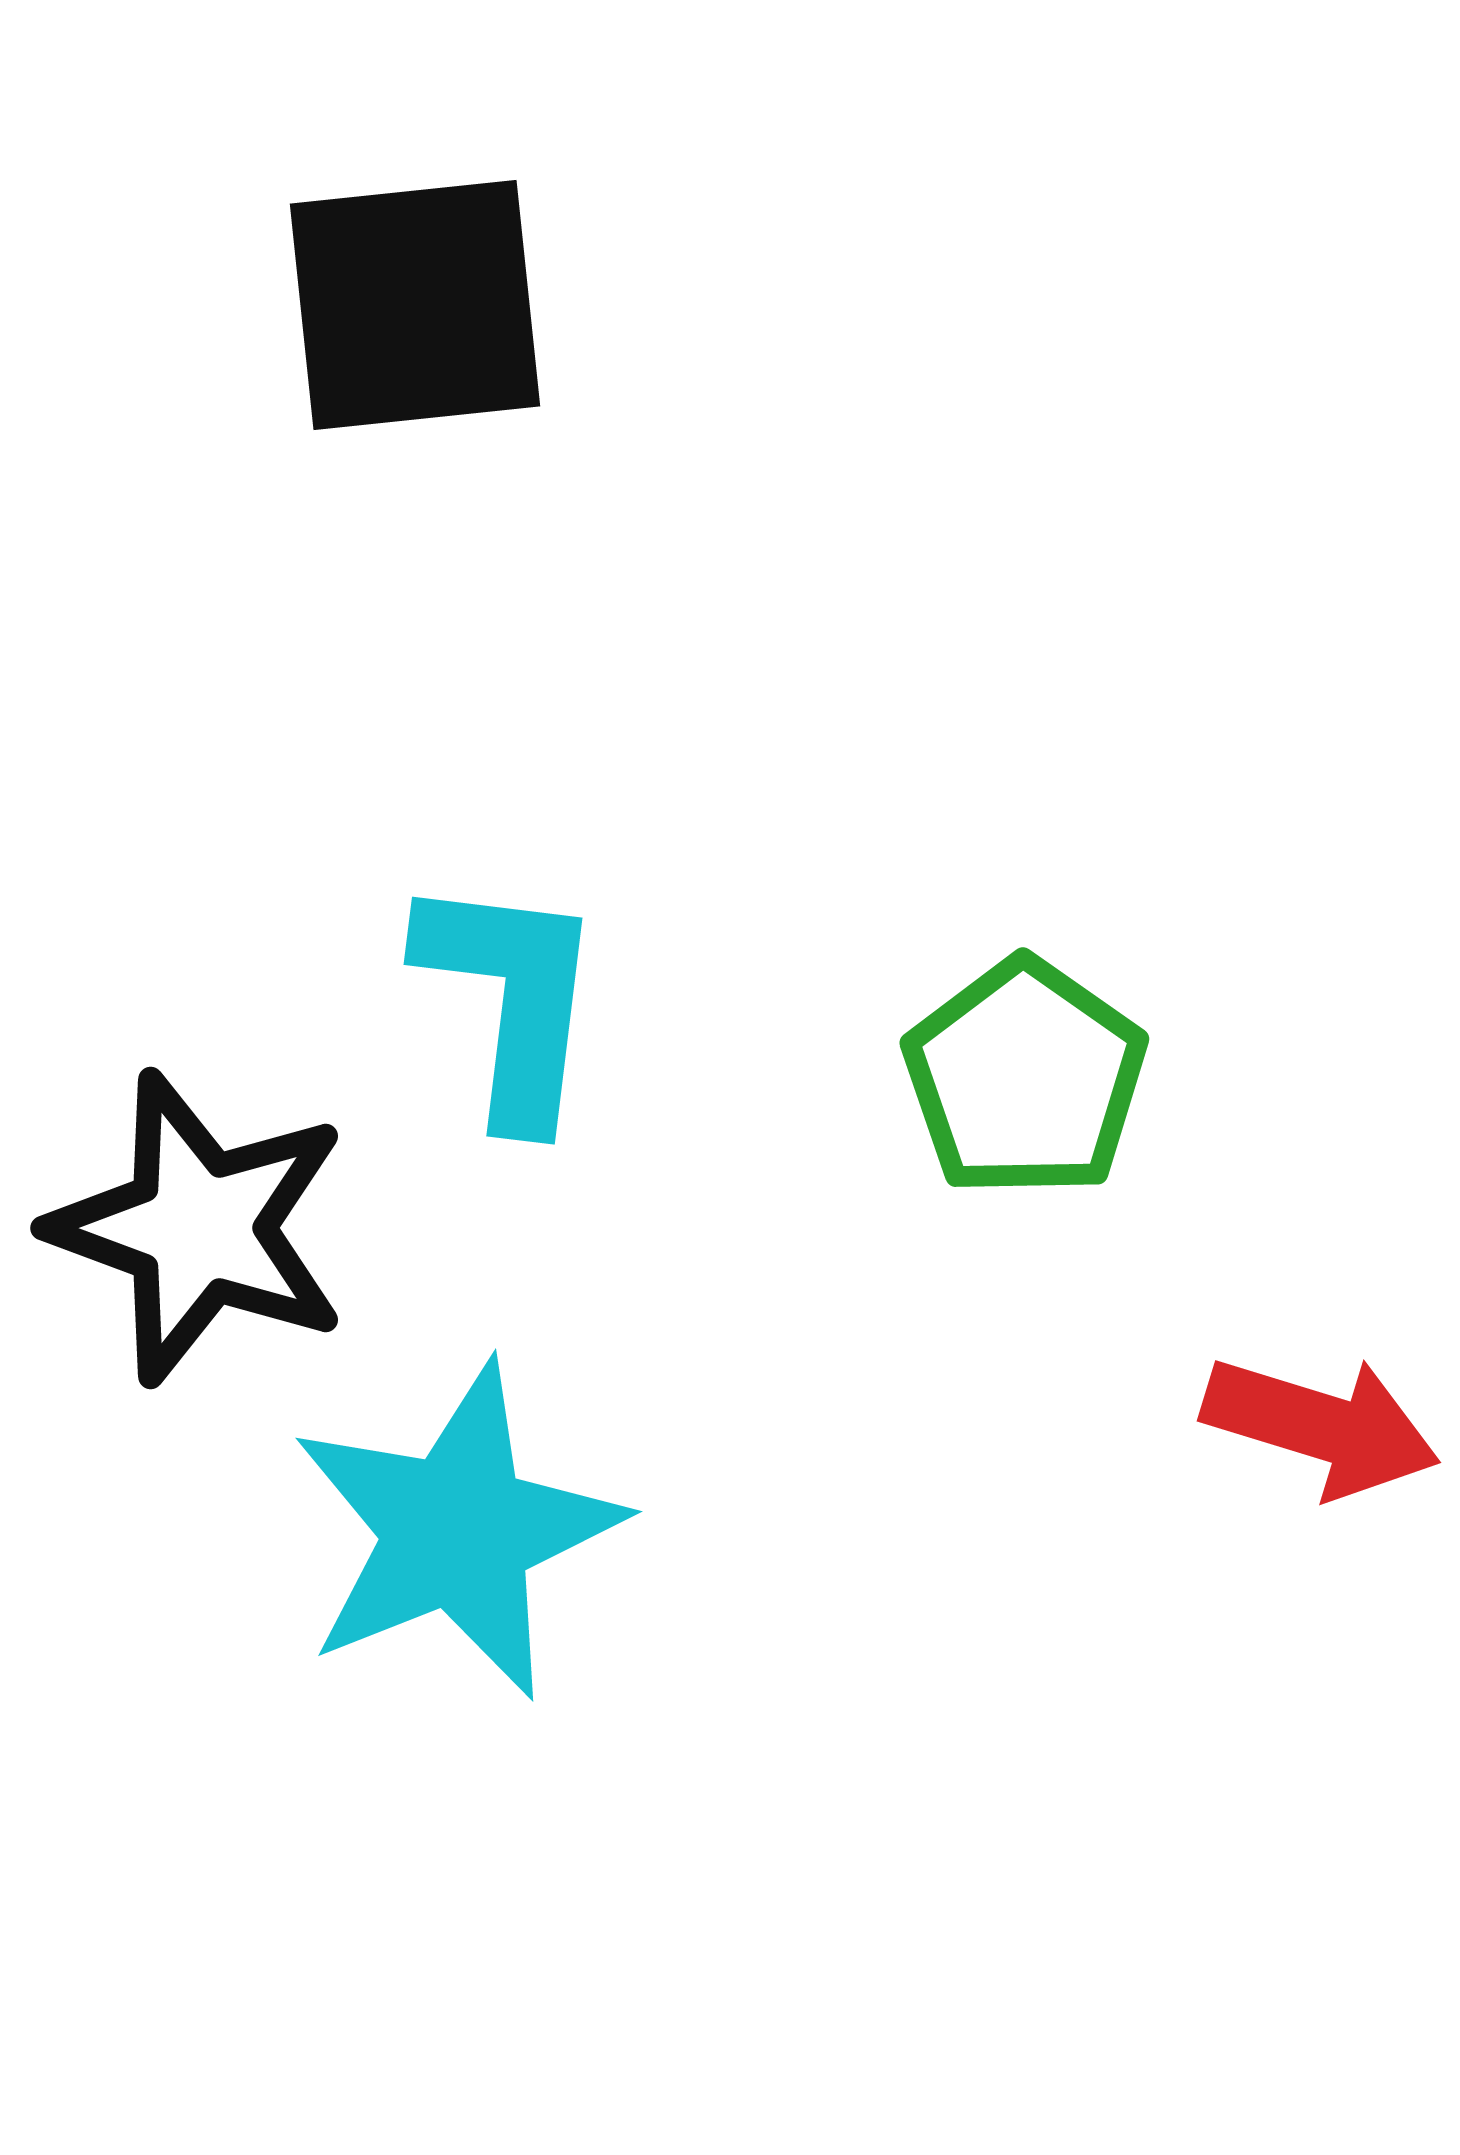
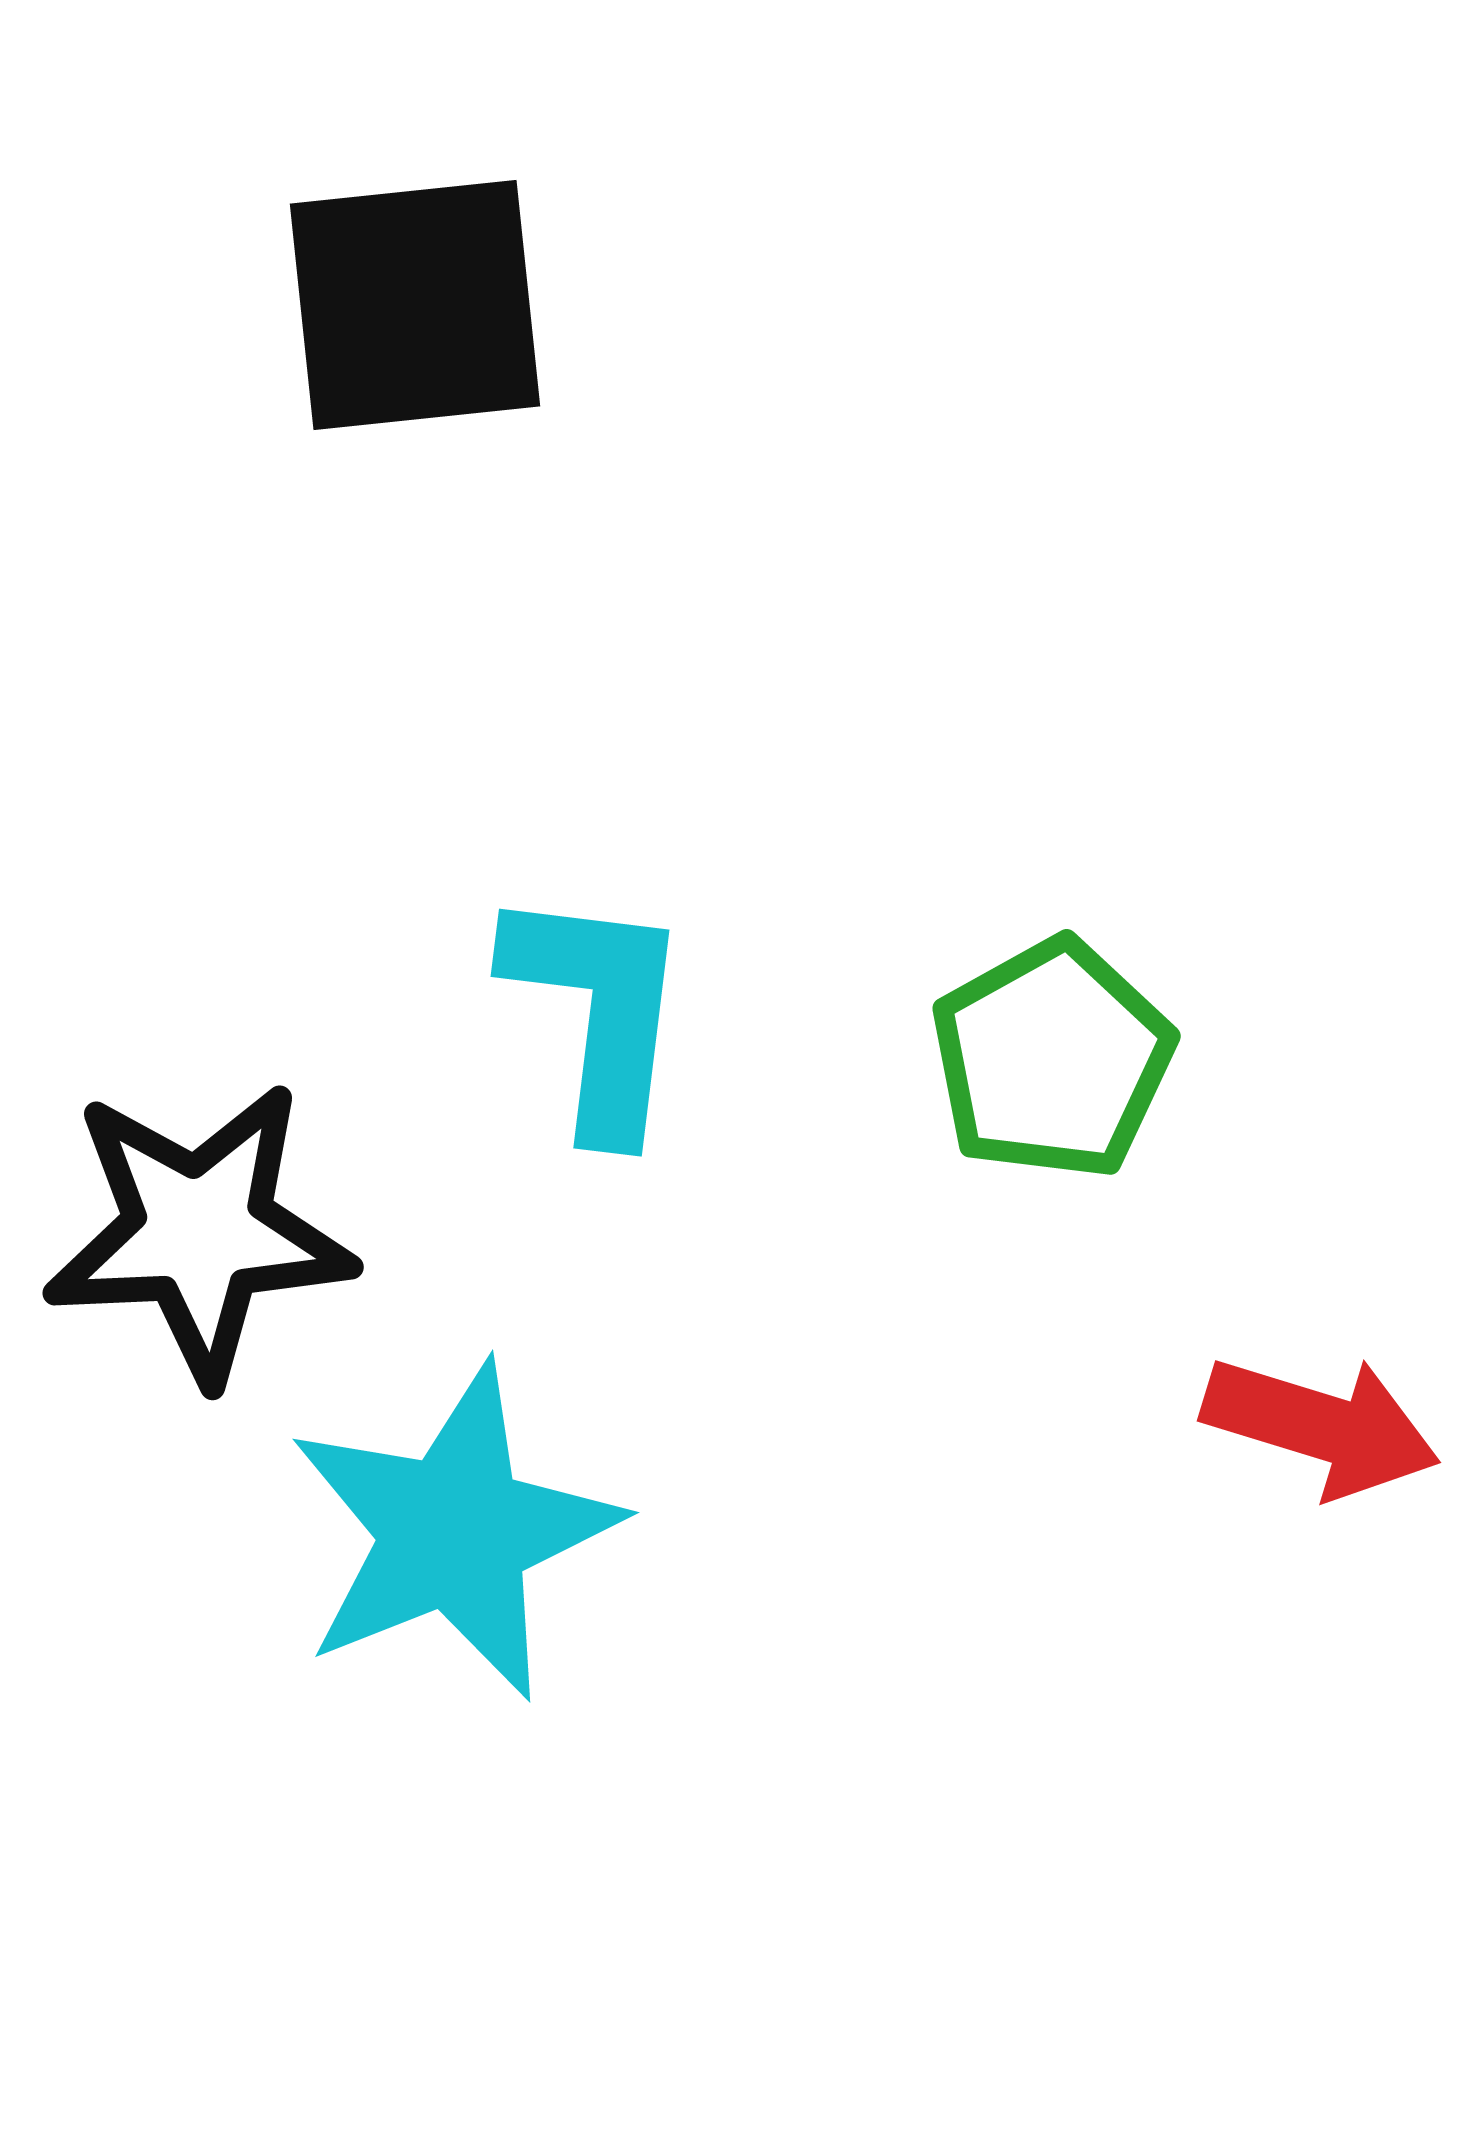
cyan L-shape: moved 87 px right, 12 px down
green pentagon: moved 27 px right, 19 px up; rotated 8 degrees clockwise
black star: moved 4 px down; rotated 23 degrees counterclockwise
cyan star: moved 3 px left, 1 px down
